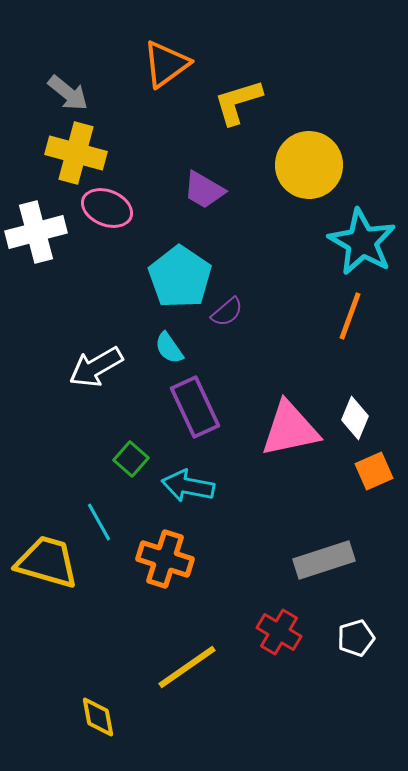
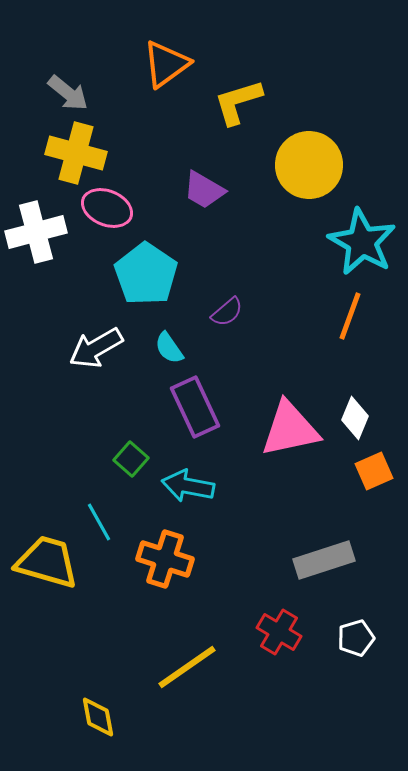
cyan pentagon: moved 34 px left, 3 px up
white arrow: moved 19 px up
